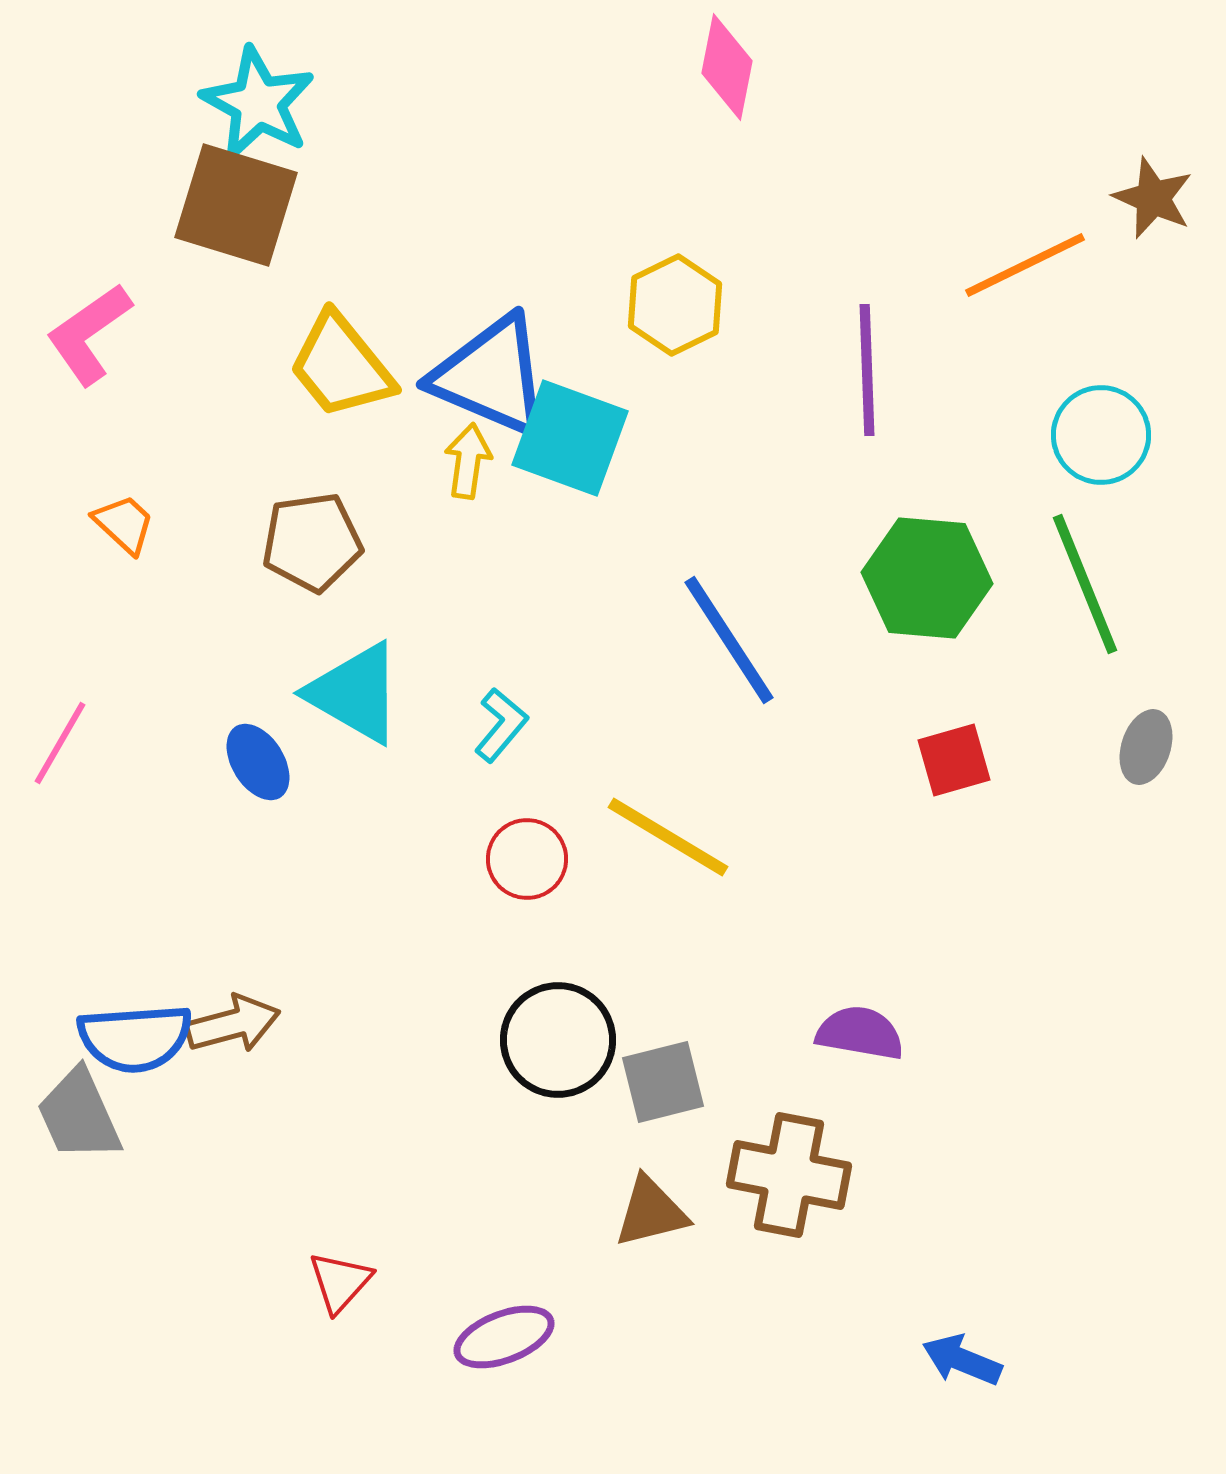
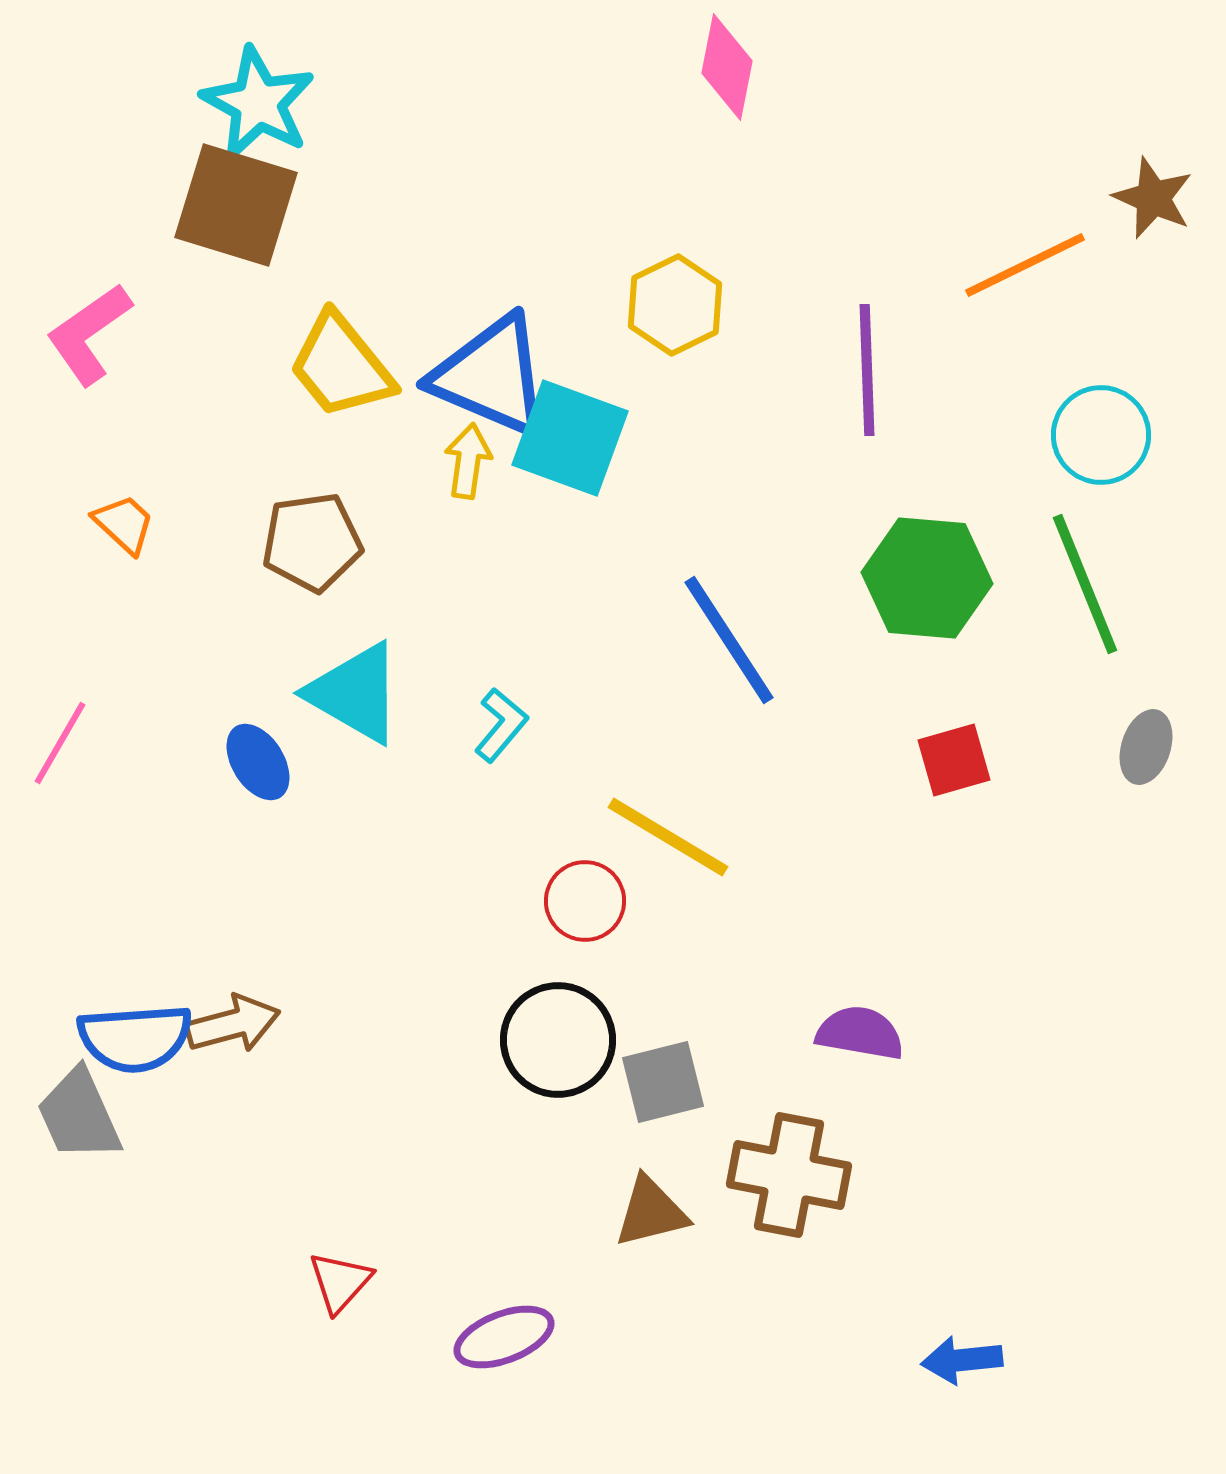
red circle: moved 58 px right, 42 px down
blue arrow: rotated 28 degrees counterclockwise
